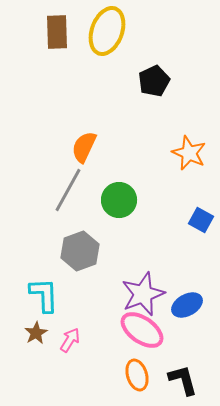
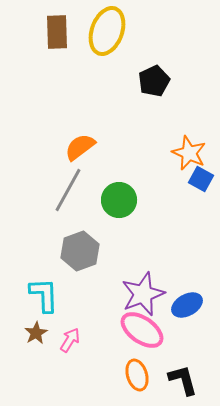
orange semicircle: moved 4 px left; rotated 28 degrees clockwise
blue square: moved 41 px up
